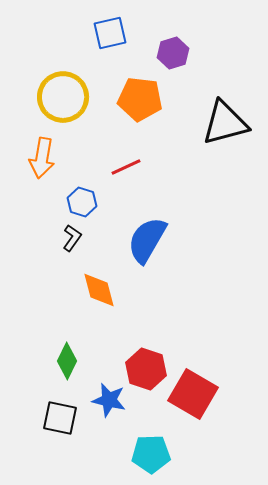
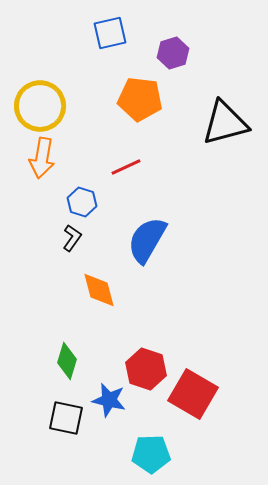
yellow circle: moved 23 px left, 9 px down
green diamond: rotated 9 degrees counterclockwise
black square: moved 6 px right
